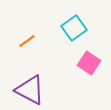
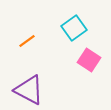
pink square: moved 3 px up
purple triangle: moved 1 px left
